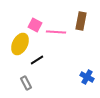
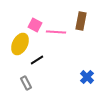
blue cross: rotated 16 degrees clockwise
